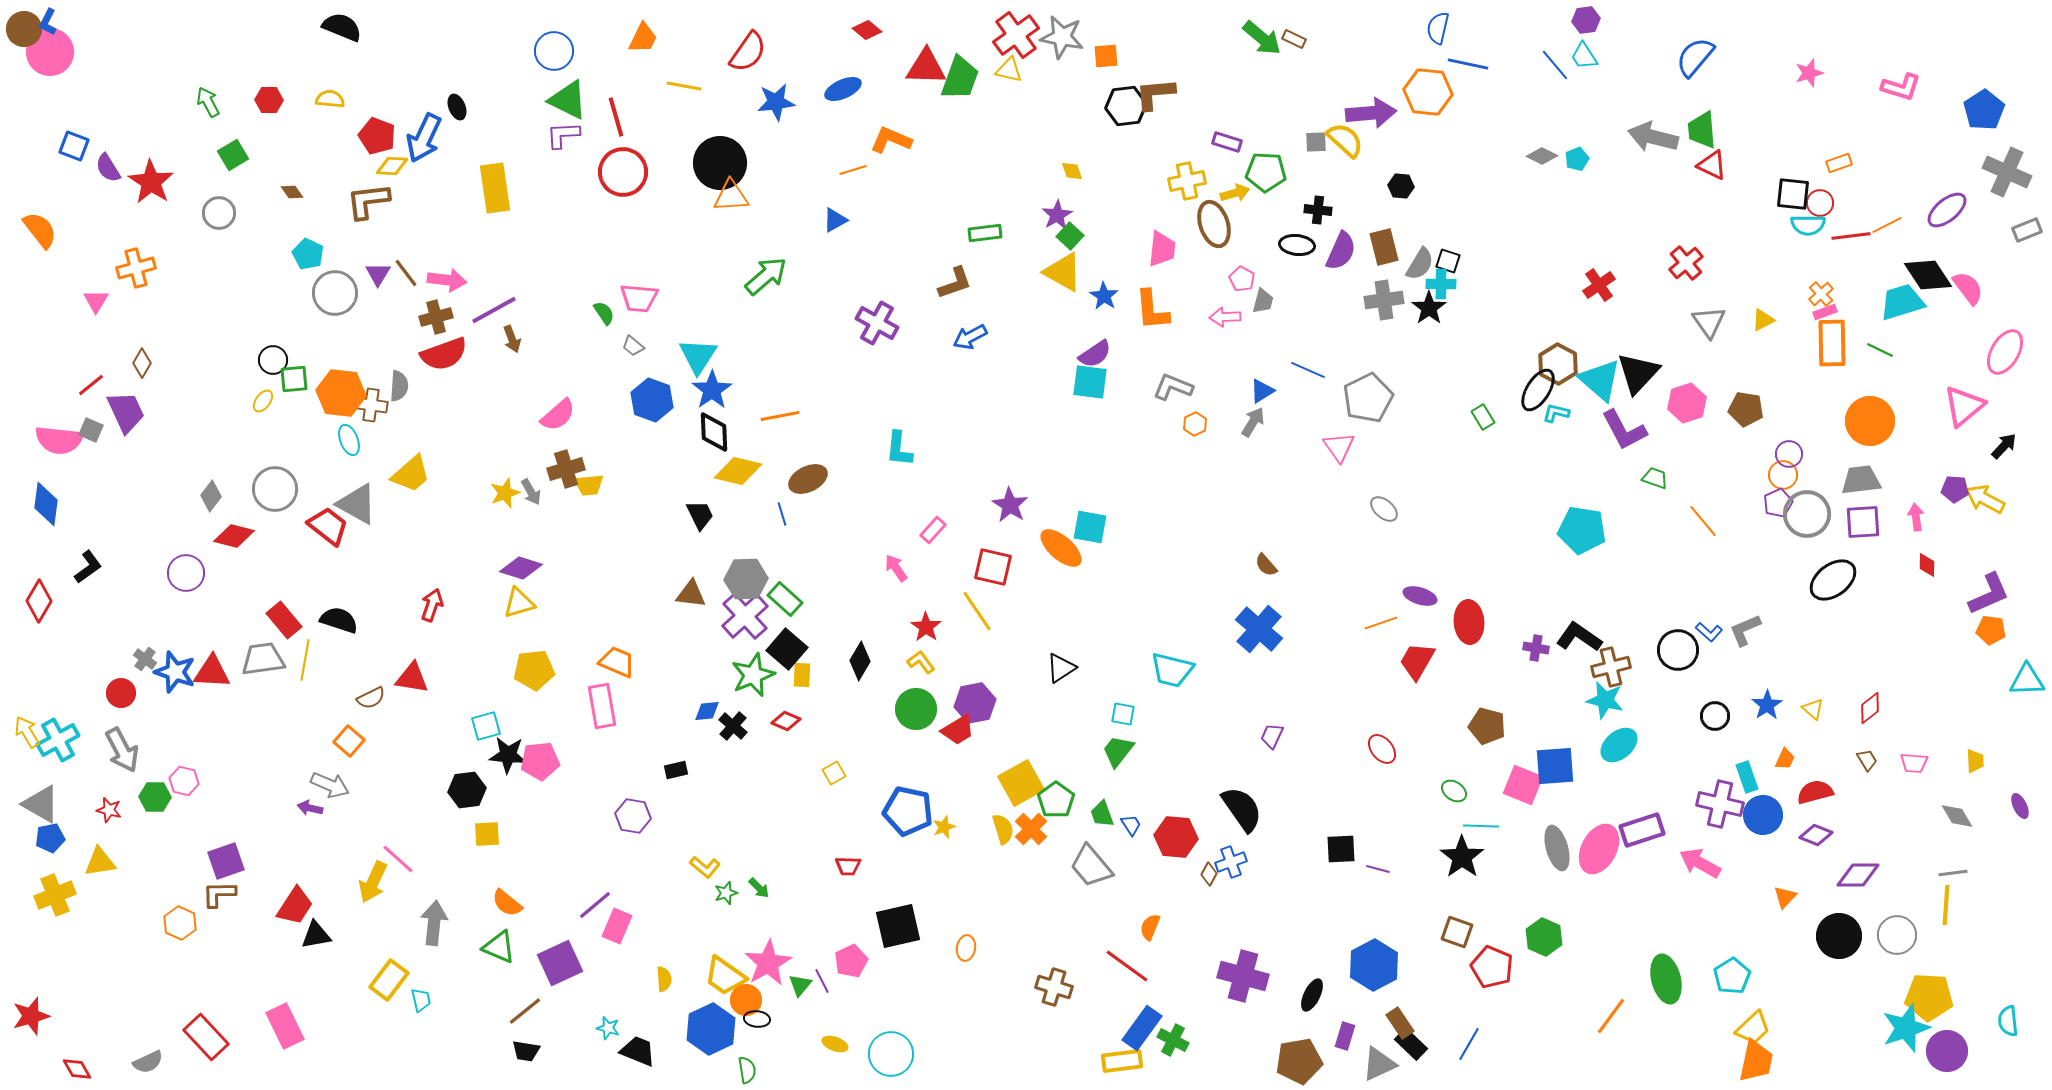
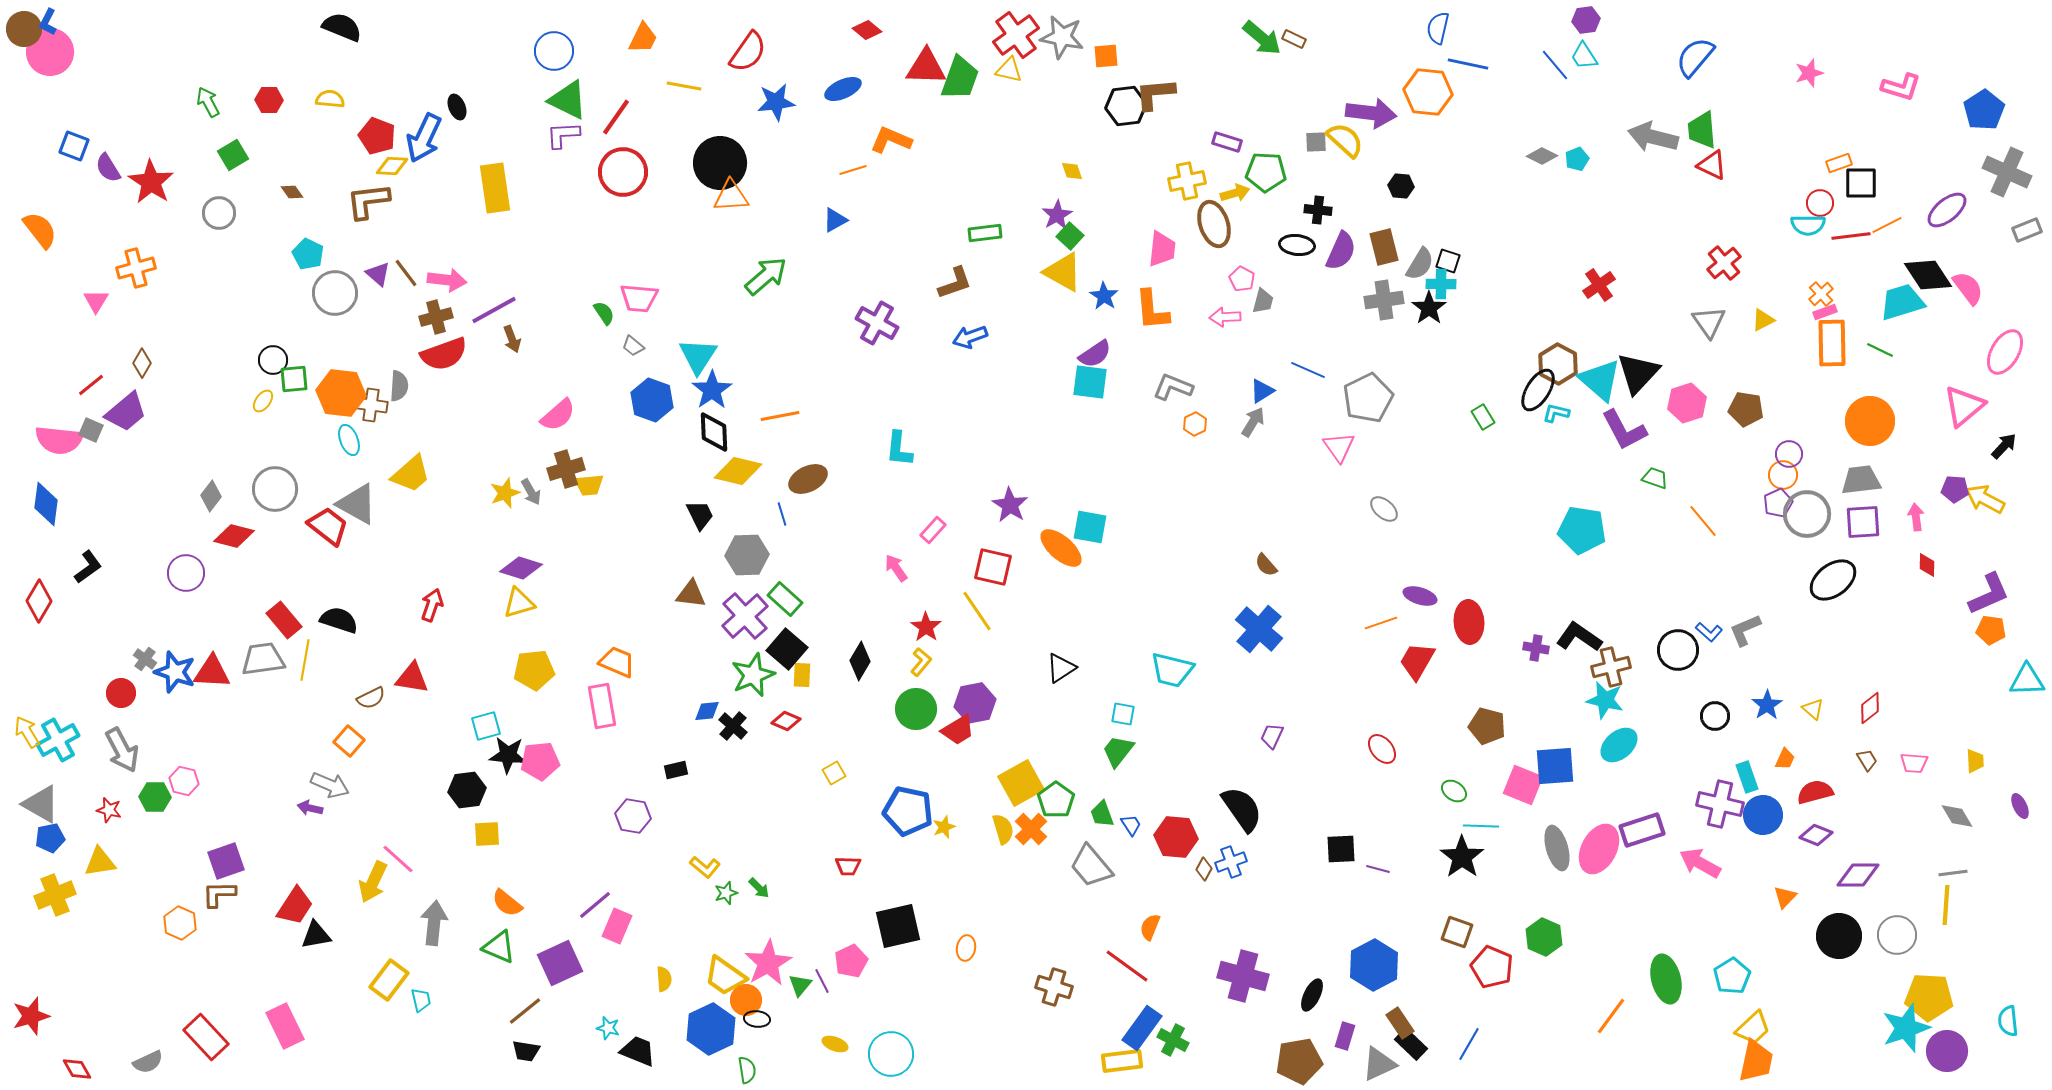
purple arrow at (1371, 113): rotated 12 degrees clockwise
red line at (616, 117): rotated 51 degrees clockwise
black square at (1793, 194): moved 68 px right, 11 px up; rotated 6 degrees counterclockwise
red cross at (1686, 263): moved 38 px right
purple triangle at (378, 274): rotated 20 degrees counterclockwise
blue arrow at (970, 337): rotated 8 degrees clockwise
purple trapezoid at (126, 412): rotated 75 degrees clockwise
gray hexagon at (746, 579): moved 1 px right, 24 px up
yellow L-shape at (921, 662): rotated 76 degrees clockwise
brown diamond at (1209, 874): moved 5 px left, 5 px up
